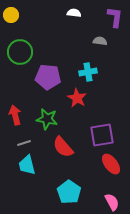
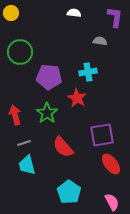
yellow circle: moved 2 px up
purple pentagon: moved 1 px right
green star: moved 6 px up; rotated 25 degrees clockwise
